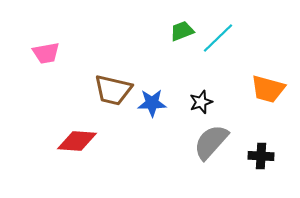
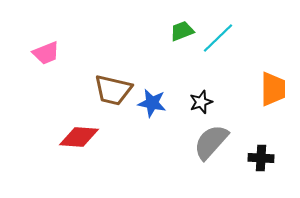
pink trapezoid: rotated 12 degrees counterclockwise
orange trapezoid: moved 5 px right; rotated 105 degrees counterclockwise
blue star: rotated 12 degrees clockwise
red diamond: moved 2 px right, 4 px up
black cross: moved 2 px down
